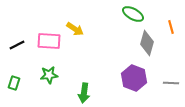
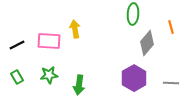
green ellipse: rotated 65 degrees clockwise
yellow arrow: rotated 132 degrees counterclockwise
gray diamond: rotated 25 degrees clockwise
purple hexagon: rotated 10 degrees clockwise
green rectangle: moved 3 px right, 6 px up; rotated 48 degrees counterclockwise
green arrow: moved 5 px left, 8 px up
